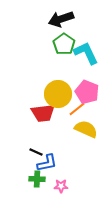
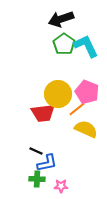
cyan L-shape: moved 7 px up
black line: moved 1 px up
